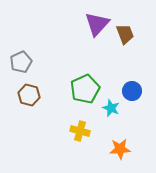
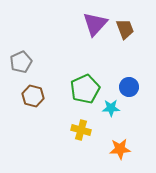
purple triangle: moved 2 px left
brown trapezoid: moved 5 px up
blue circle: moved 3 px left, 4 px up
brown hexagon: moved 4 px right, 1 px down
cyan star: rotated 24 degrees counterclockwise
yellow cross: moved 1 px right, 1 px up
